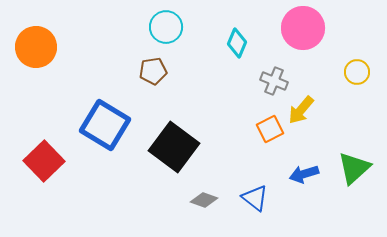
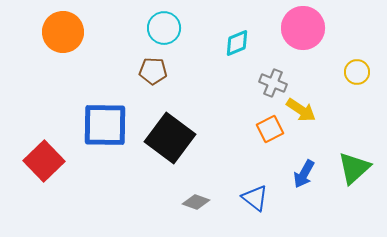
cyan circle: moved 2 px left, 1 px down
cyan diamond: rotated 44 degrees clockwise
orange circle: moved 27 px right, 15 px up
brown pentagon: rotated 12 degrees clockwise
gray cross: moved 1 px left, 2 px down
yellow arrow: rotated 96 degrees counterclockwise
blue square: rotated 30 degrees counterclockwise
black square: moved 4 px left, 9 px up
blue arrow: rotated 44 degrees counterclockwise
gray diamond: moved 8 px left, 2 px down
